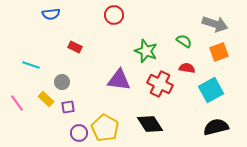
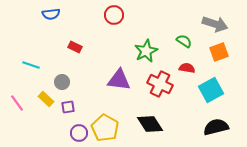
green star: rotated 25 degrees clockwise
